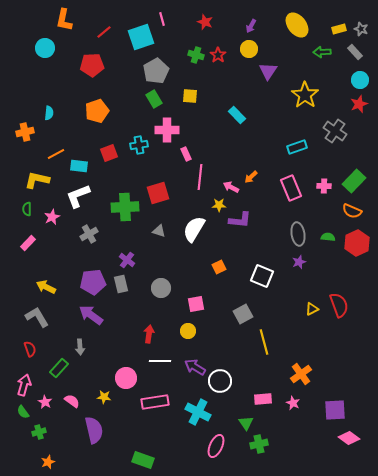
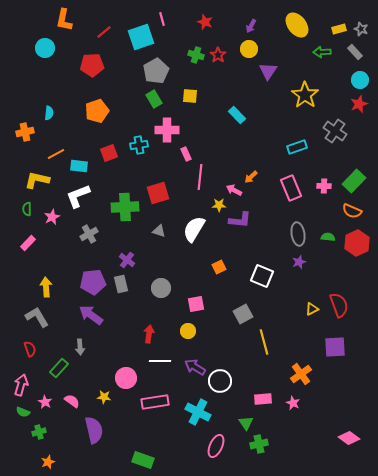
pink arrow at (231, 187): moved 3 px right, 3 px down
yellow arrow at (46, 287): rotated 60 degrees clockwise
pink arrow at (24, 385): moved 3 px left
purple square at (335, 410): moved 63 px up
green semicircle at (23, 412): rotated 32 degrees counterclockwise
